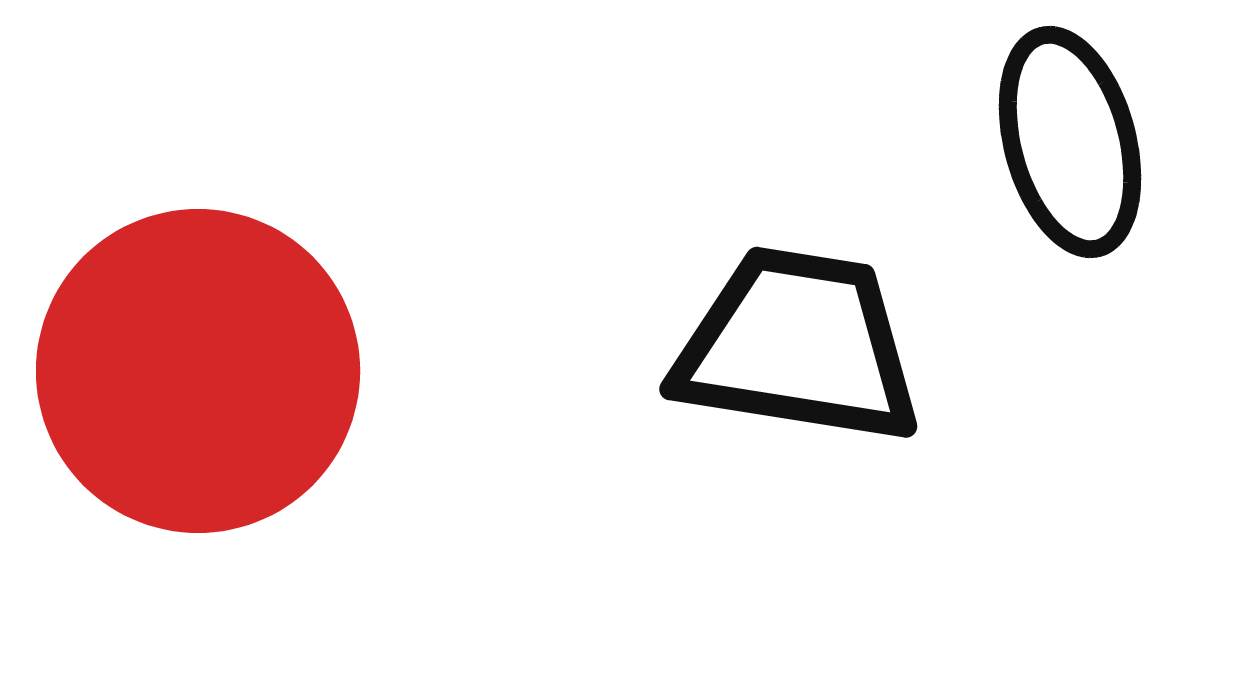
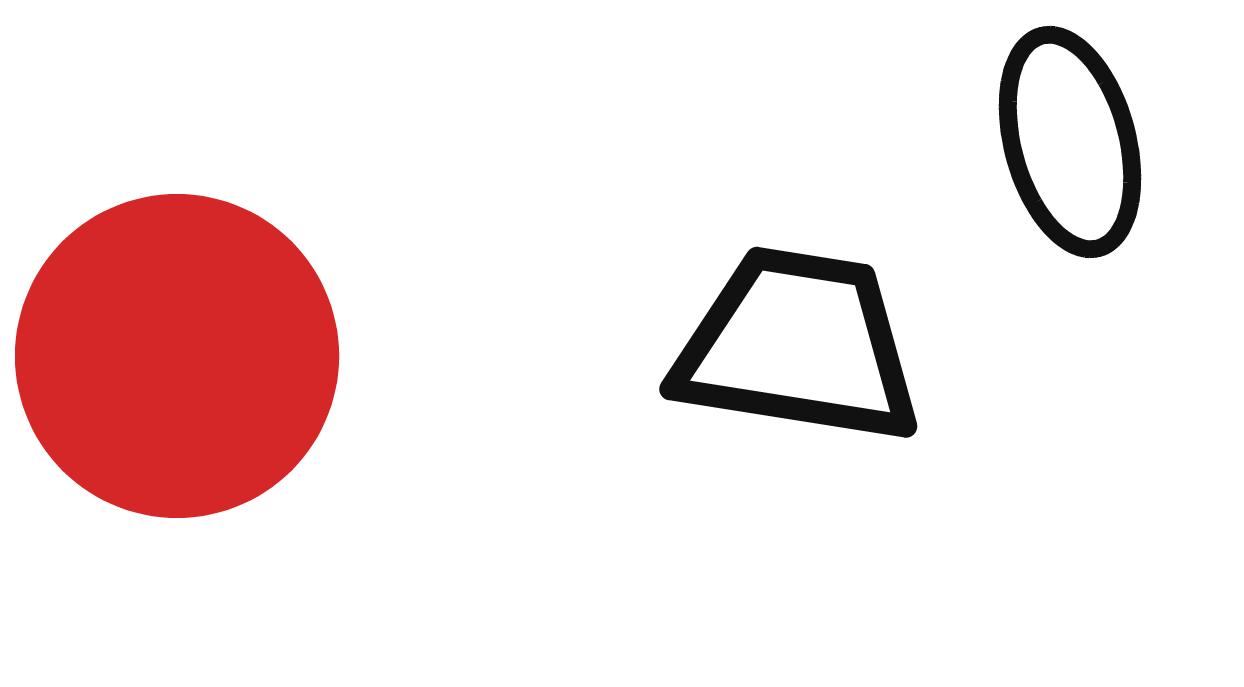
red circle: moved 21 px left, 15 px up
